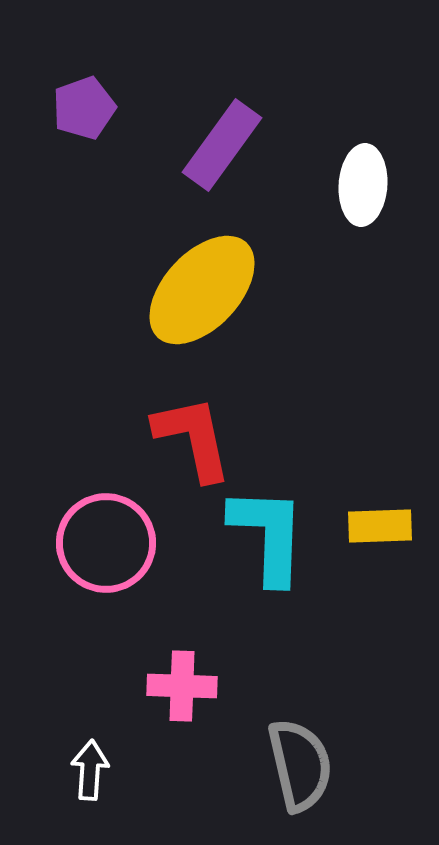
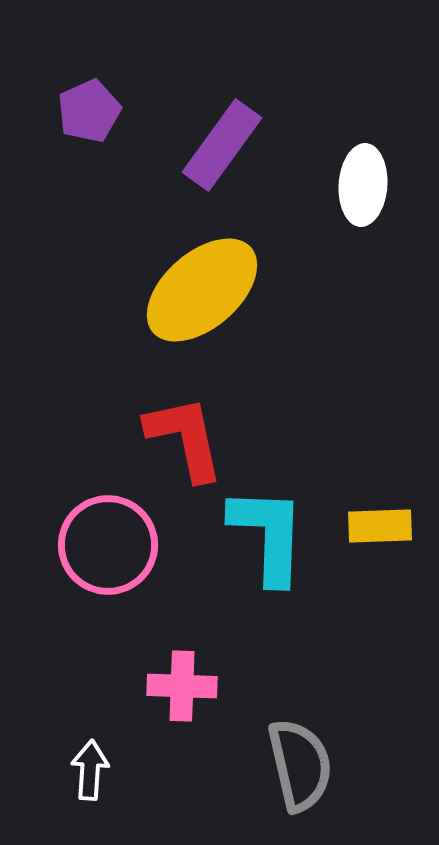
purple pentagon: moved 5 px right, 3 px down; rotated 4 degrees counterclockwise
yellow ellipse: rotated 6 degrees clockwise
red L-shape: moved 8 px left
pink circle: moved 2 px right, 2 px down
